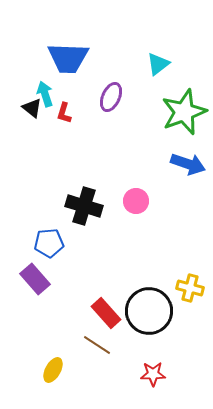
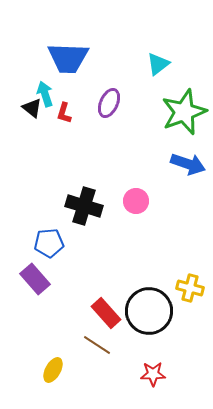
purple ellipse: moved 2 px left, 6 px down
